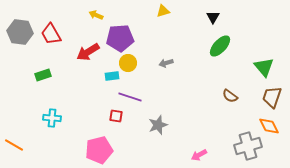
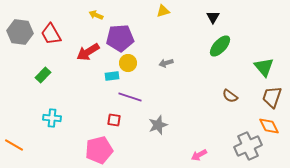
green rectangle: rotated 28 degrees counterclockwise
red square: moved 2 px left, 4 px down
gray cross: rotated 8 degrees counterclockwise
